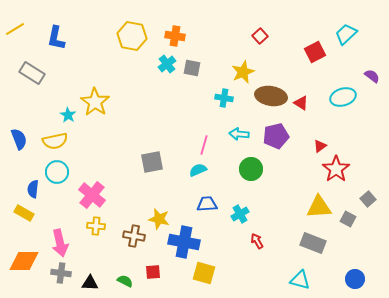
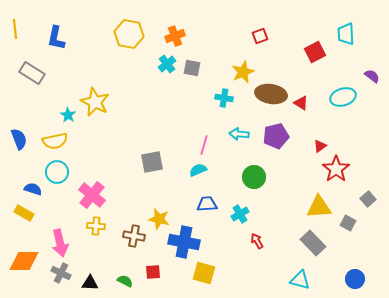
yellow line at (15, 29): rotated 66 degrees counterclockwise
cyan trapezoid at (346, 34): rotated 50 degrees counterclockwise
yellow hexagon at (132, 36): moved 3 px left, 2 px up
orange cross at (175, 36): rotated 30 degrees counterclockwise
red square at (260, 36): rotated 21 degrees clockwise
brown ellipse at (271, 96): moved 2 px up
yellow star at (95, 102): rotated 8 degrees counterclockwise
green circle at (251, 169): moved 3 px right, 8 px down
blue semicircle at (33, 189): rotated 102 degrees clockwise
gray square at (348, 219): moved 4 px down
gray rectangle at (313, 243): rotated 25 degrees clockwise
gray cross at (61, 273): rotated 18 degrees clockwise
